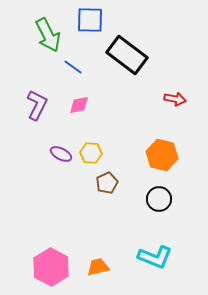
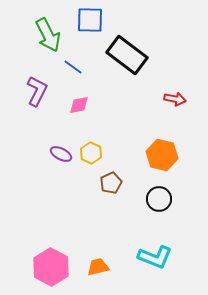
purple L-shape: moved 14 px up
yellow hexagon: rotated 20 degrees clockwise
brown pentagon: moved 4 px right
